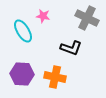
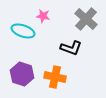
gray cross: moved 1 px left, 1 px down; rotated 15 degrees clockwise
cyan ellipse: rotated 40 degrees counterclockwise
purple hexagon: rotated 15 degrees clockwise
